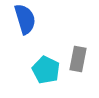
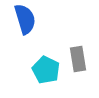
gray rectangle: rotated 20 degrees counterclockwise
